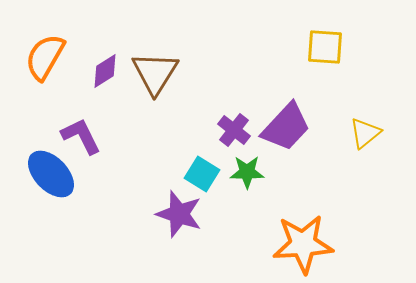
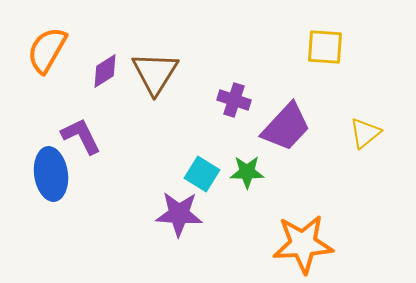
orange semicircle: moved 2 px right, 7 px up
purple cross: moved 30 px up; rotated 20 degrees counterclockwise
blue ellipse: rotated 36 degrees clockwise
purple star: rotated 15 degrees counterclockwise
